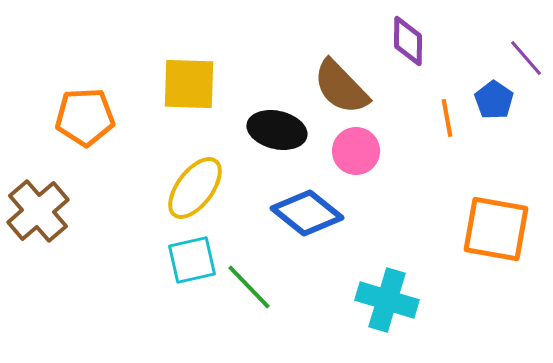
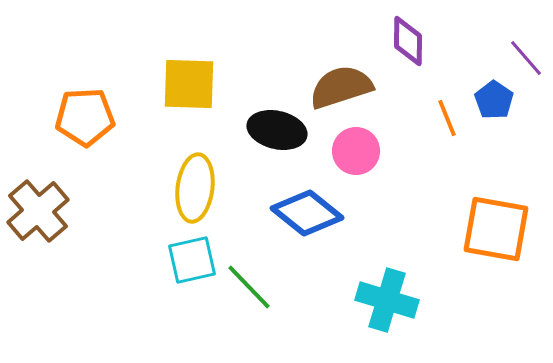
brown semicircle: rotated 116 degrees clockwise
orange line: rotated 12 degrees counterclockwise
yellow ellipse: rotated 30 degrees counterclockwise
